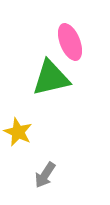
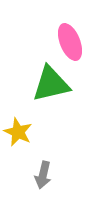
green triangle: moved 6 px down
gray arrow: moved 2 px left; rotated 20 degrees counterclockwise
